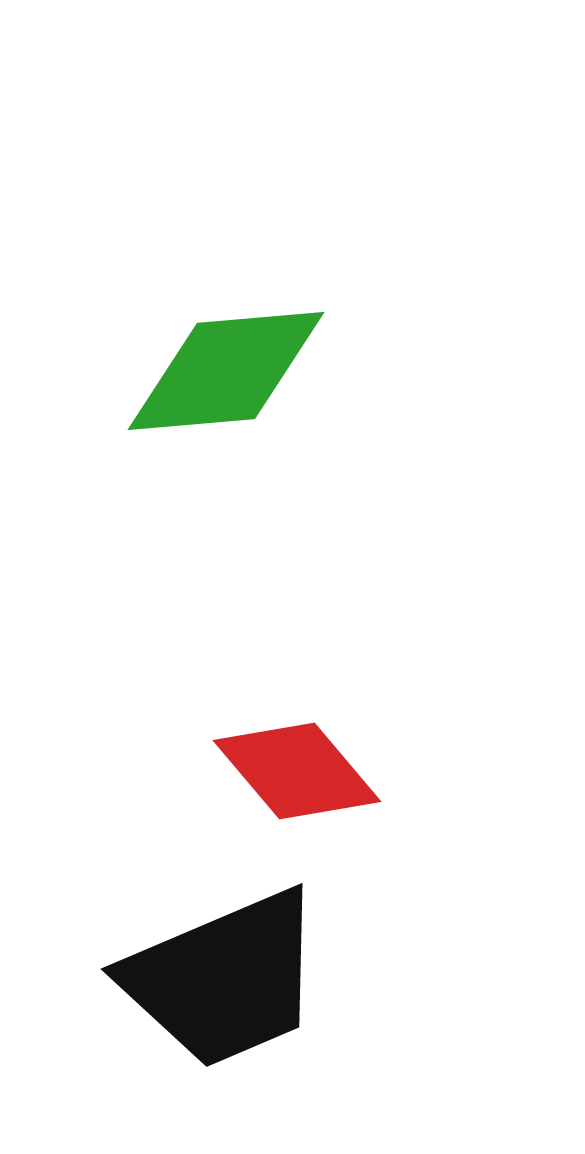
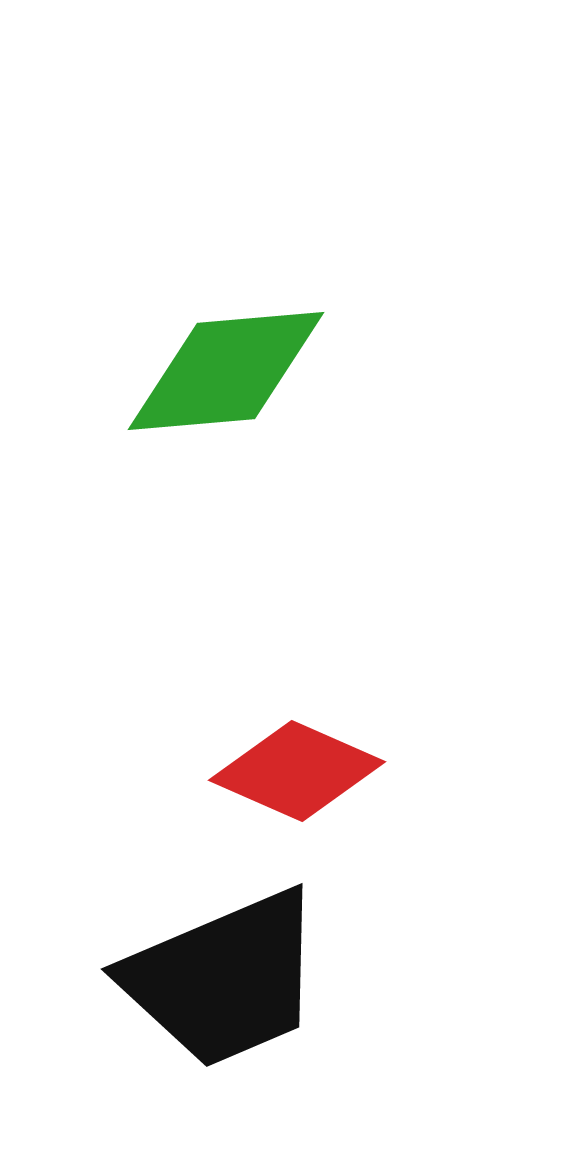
red diamond: rotated 26 degrees counterclockwise
